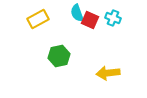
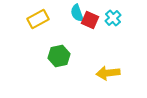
cyan cross: rotated 28 degrees clockwise
